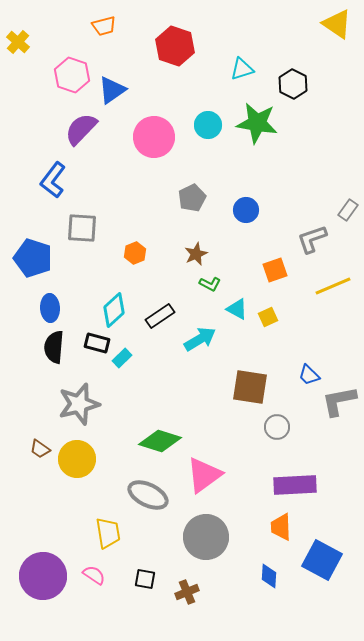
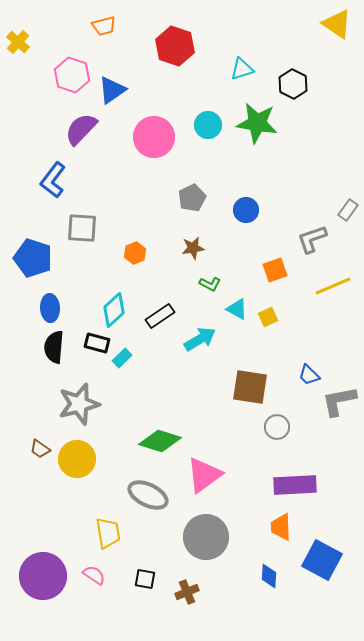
brown star at (196, 254): moved 3 px left, 6 px up; rotated 15 degrees clockwise
